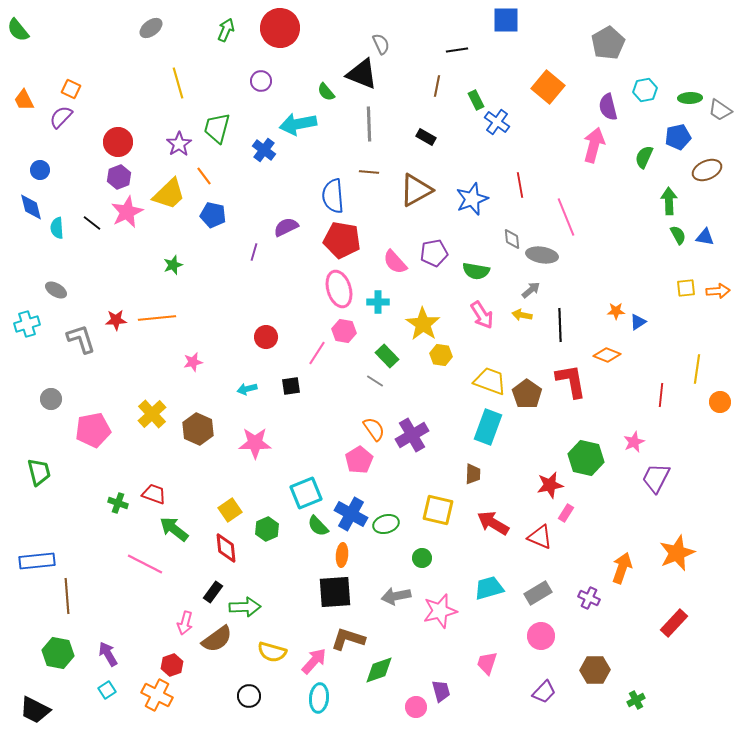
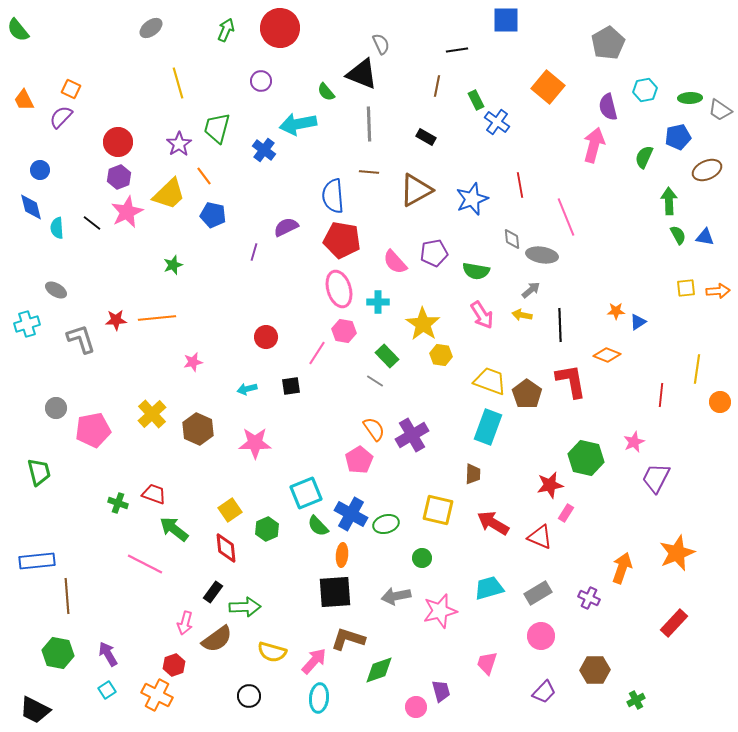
gray circle at (51, 399): moved 5 px right, 9 px down
red hexagon at (172, 665): moved 2 px right
